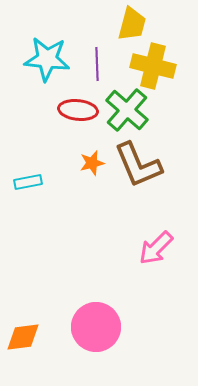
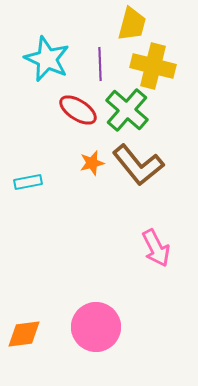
cyan star: rotated 18 degrees clockwise
purple line: moved 3 px right
red ellipse: rotated 27 degrees clockwise
brown L-shape: rotated 16 degrees counterclockwise
pink arrow: rotated 72 degrees counterclockwise
orange diamond: moved 1 px right, 3 px up
